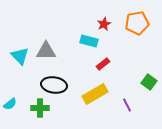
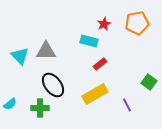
red rectangle: moved 3 px left
black ellipse: moved 1 px left; rotated 45 degrees clockwise
